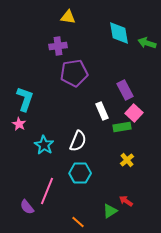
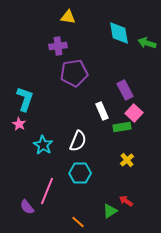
cyan star: moved 1 px left
